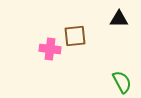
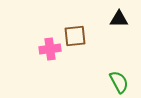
pink cross: rotated 15 degrees counterclockwise
green semicircle: moved 3 px left
